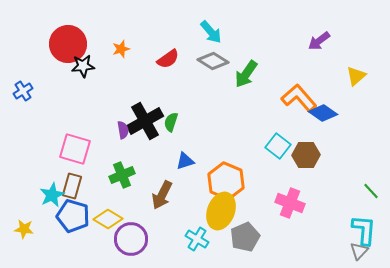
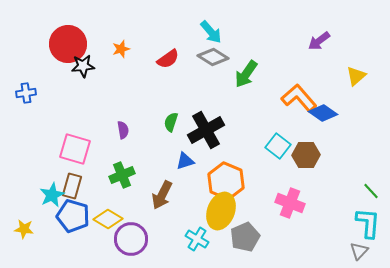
gray diamond: moved 4 px up
blue cross: moved 3 px right, 2 px down; rotated 24 degrees clockwise
black cross: moved 61 px right, 9 px down
cyan L-shape: moved 4 px right, 7 px up
